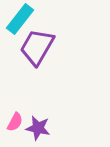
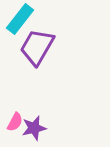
purple star: moved 4 px left; rotated 25 degrees counterclockwise
